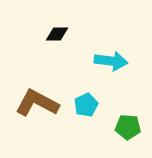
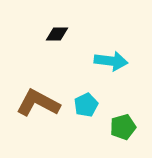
brown L-shape: moved 1 px right
green pentagon: moved 5 px left; rotated 20 degrees counterclockwise
